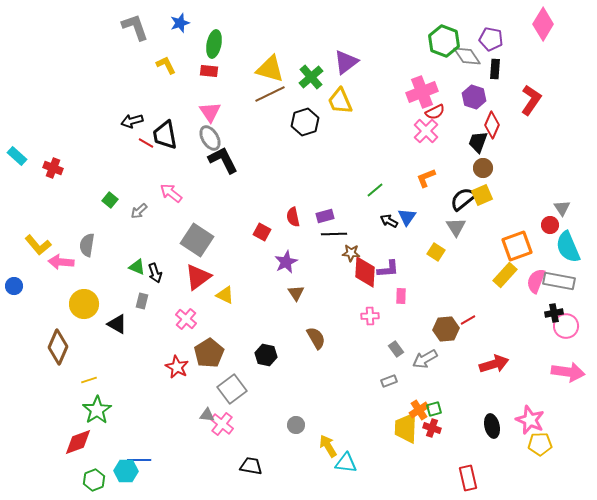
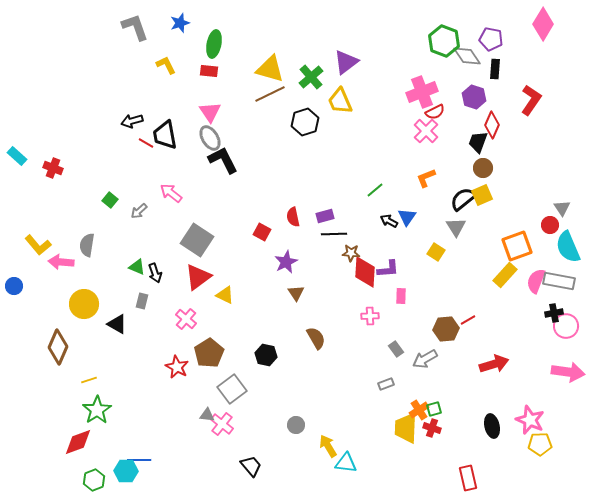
gray rectangle at (389, 381): moved 3 px left, 3 px down
black trapezoid at (251, 466): rotated 40 degrees clockwise
